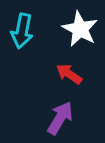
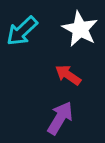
cyan arrow: rotated 36 degrees clockwise
red arrow: moved 1 px left, 1 px down
